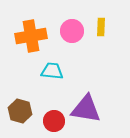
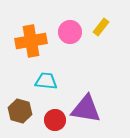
yellow rectangle: rotated 36 degrees clockwise
pink circle: moved 2 px left, 1 px down
orange cross: moved 5 px down
cyan trapezoid: moved 6 px left, 10 px down
red circle: moved 1 px right, 1 px up
